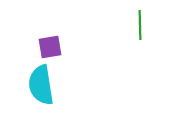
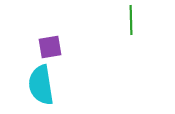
green line: moved 9 px left, 5 px up
